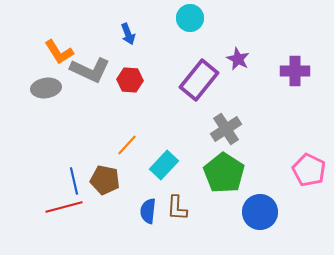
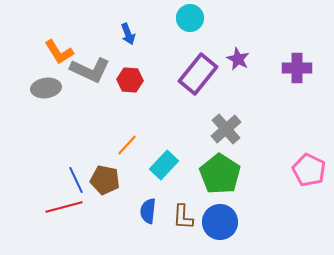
purple cross: moved 2 px right, 3 px up
purple rectangle: moved 1 px left, 6 px up
gray cross: rotated 8 degrees counterclockwise
green pentagon: moved 4 px left, 1 px down
blue line: moved 2 px right, 1 px up; rotated 12 degrees counterclockwise
brown L-shape: moved 6 px right, 9 px down
blue circle: moved 40 px left, 10 px down
